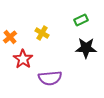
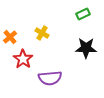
green rectangle: moved 2 px right, 6 px up
